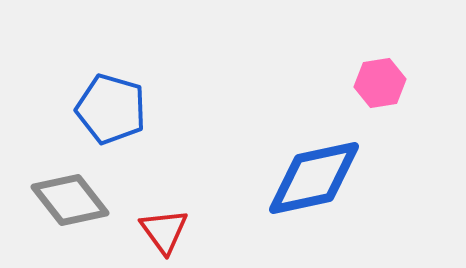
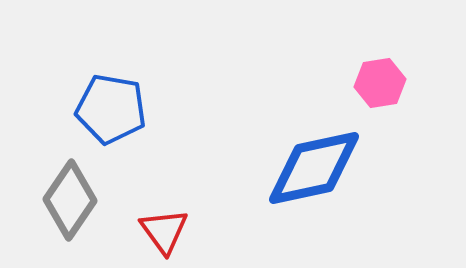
blue pentagon: rotated 6 degrees counterclockwise
blue diamond: moved 10 px up
gray diamond: rotated 72 degrees clockwise
